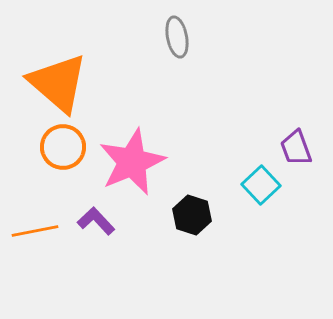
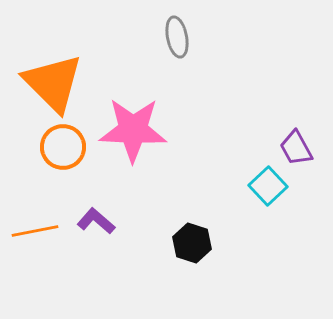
orange triangle: moved 5 px left; rotated 4 degrees clockwise
purple trapezoid: rotated 9 degrees counterclockwise
pink star: moved 1 px right, 32 px up; rotated 26 degrees clockwise
cyan square: moved 7 px right, 1 px down
black hexagon: moved 28 px down
purple L-shape: rotated 6 degrees counterclockwise
